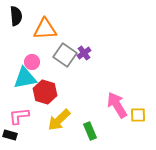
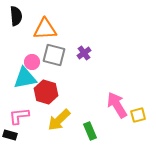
gray square: moved 11 px left; rotated 20 degrees counterclockwise
red hexagon: moved 1 px right
yellow square: rotated 14 degrees counterclockwise
